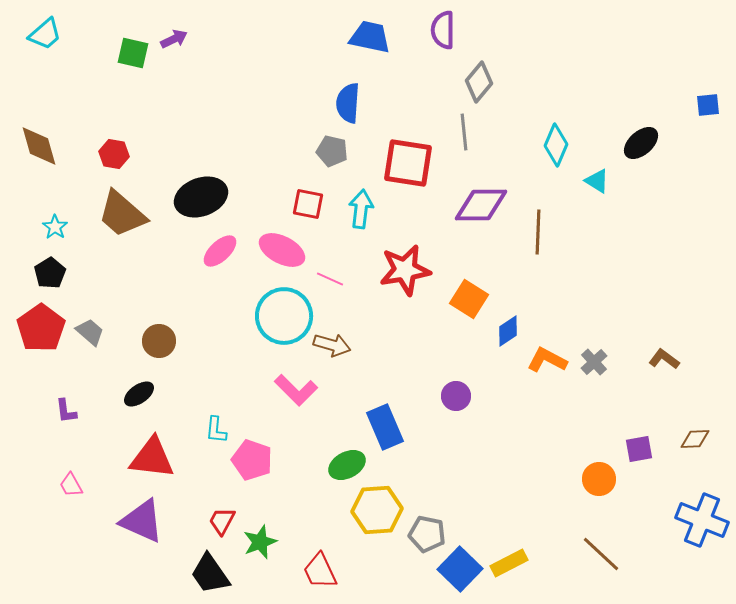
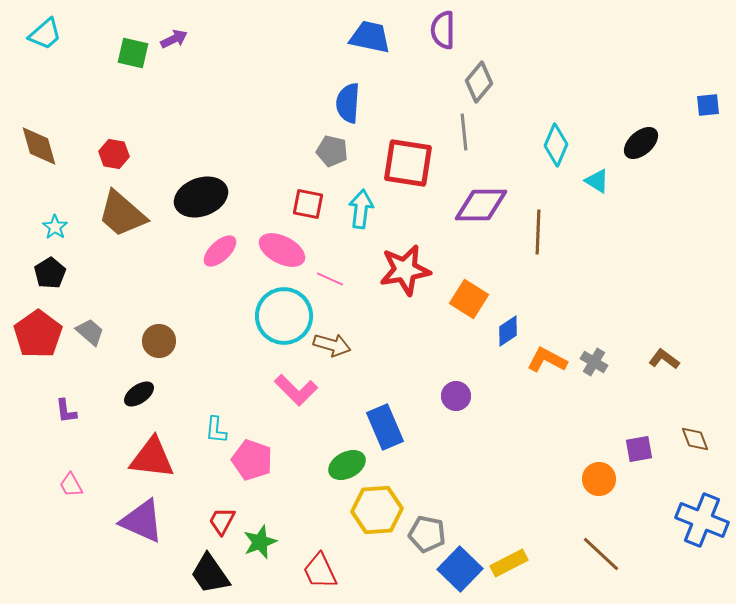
red pentagon at (41, 328): moved 3 px left, 6 px down
gray cross at (594, 362): rotated 16 degrees counterclockwise
brown diamond at (695, 439): rotated 72 degrees clockwise
